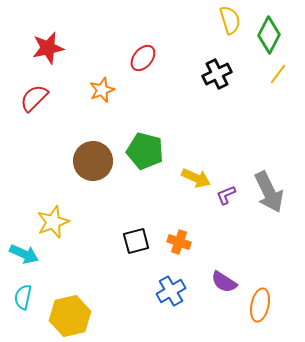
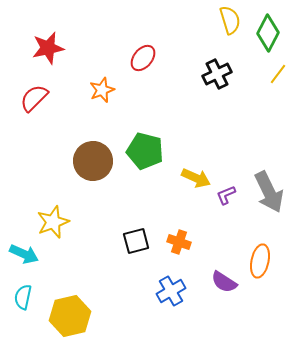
green diamond: moved 1 px left, 2 px up
orange ellipse: moved 44 px up
